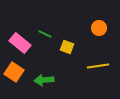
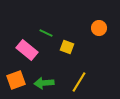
green line: moved 1 px right, 1 px up
pink rectangle: moved 7 px right, 7 px down
yellow line: moved 19 px left, 16 px down; rotated 50 degrees counterclockwise
orange square: moved 2 px right, 8 px down; rotated 36 degrees clockwise
green arrow: moved 3 px down
